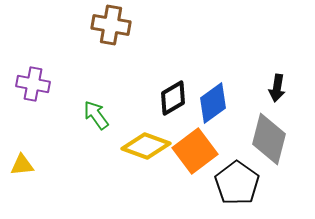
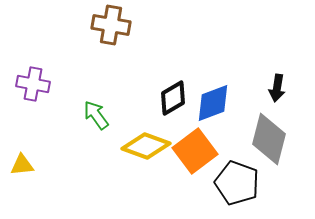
blue diamond: rotated 15 degrees clockwise
black pentagon: rotated 15 degrees counterclockwise
